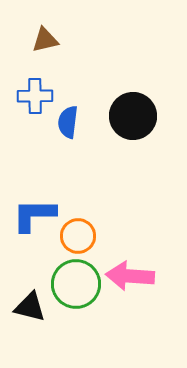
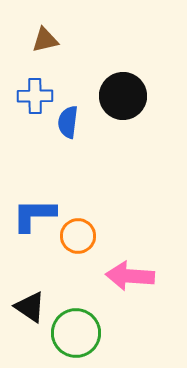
black circle: moved 10 px left, 20 px up
green circle: moved 49 px down
black triangle: rotated 20 degrees clockwise
